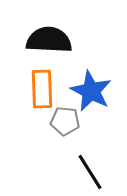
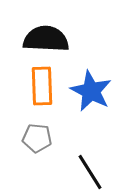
black semicircle: moved 3 px left, 1 px up
orange rectangle: moved 3 px up
gray pentagon: moved 28 px left, 17 px down
